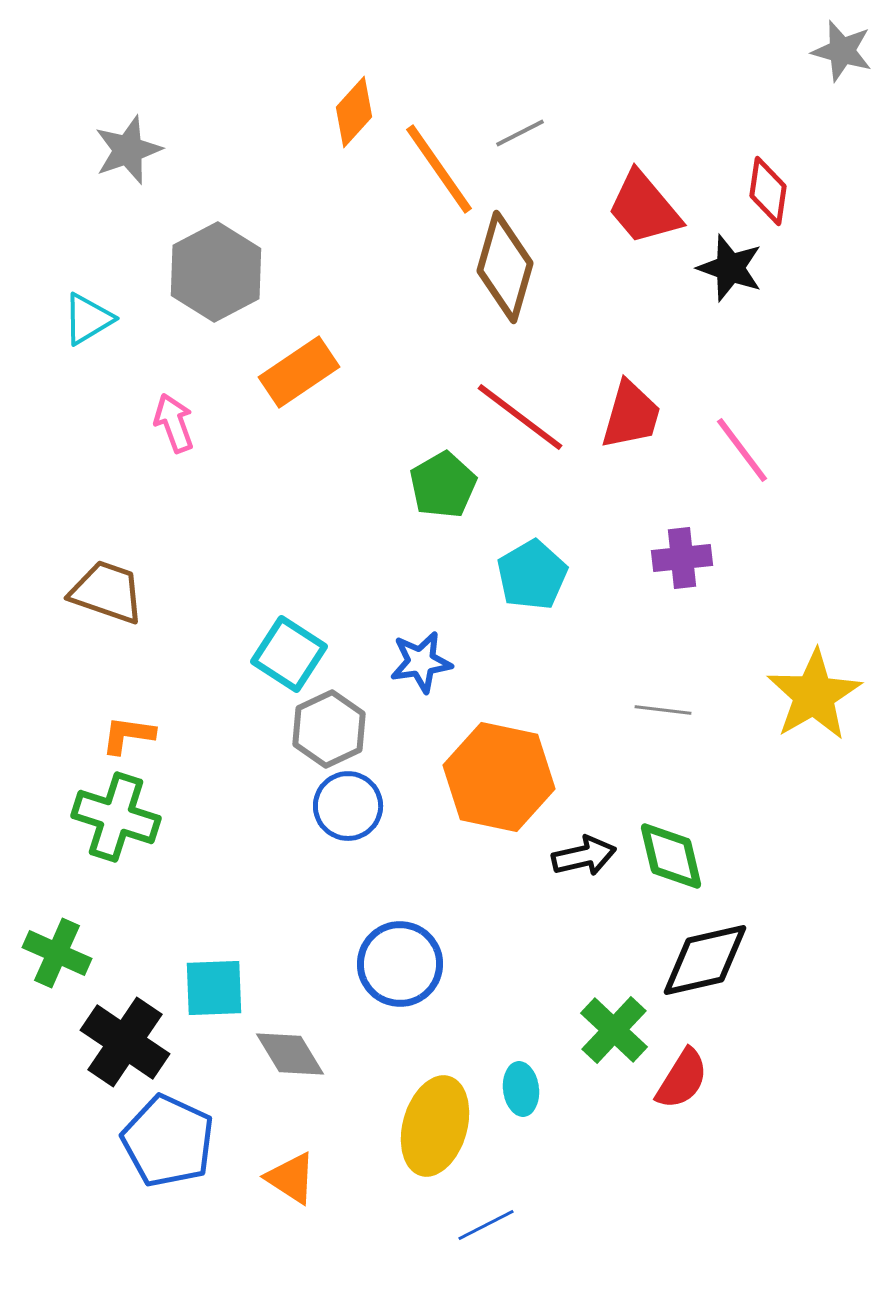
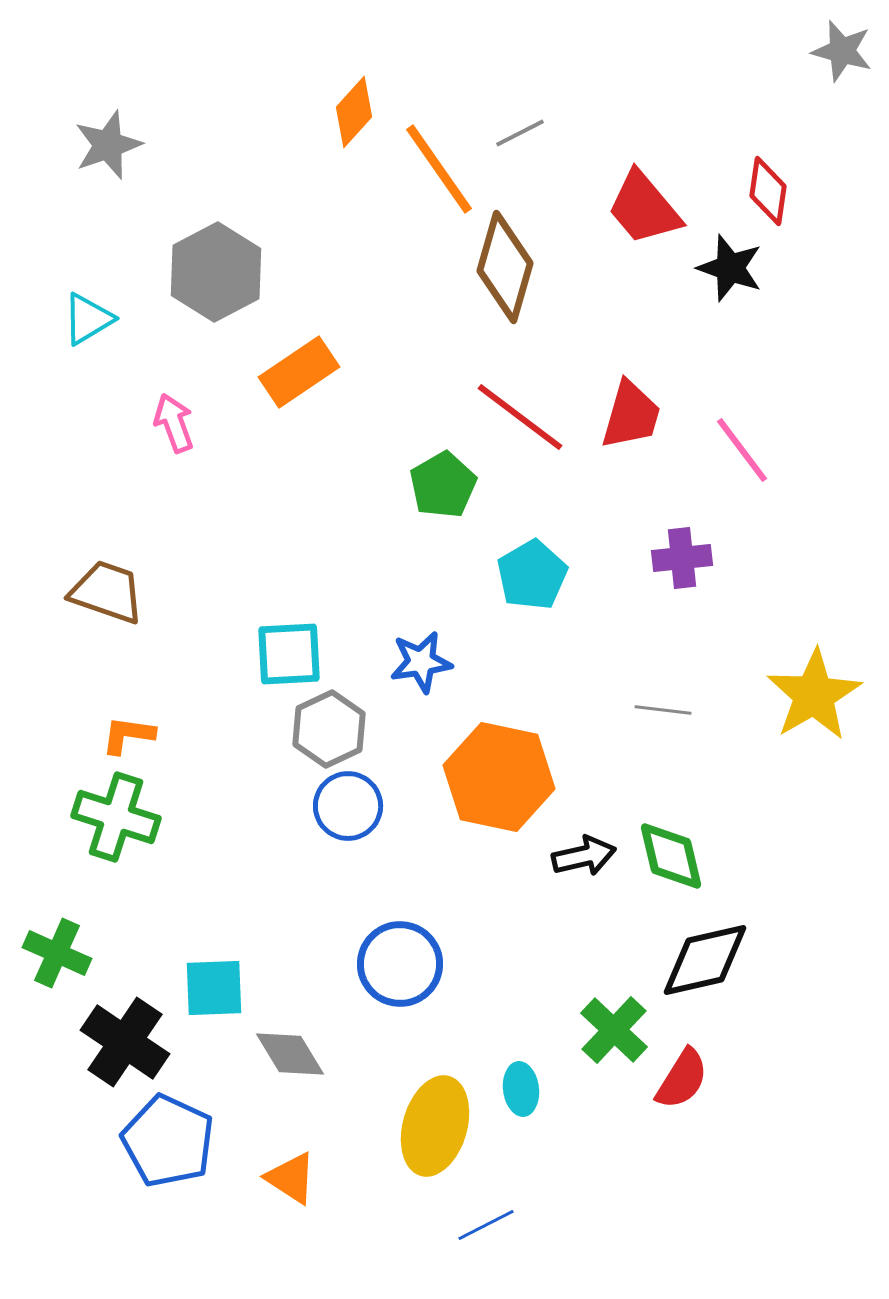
gray star at (128, 150): moved 20 px left, 5 px up
cyan square at (289, 654): rotated 36 degrees counterclockwise
